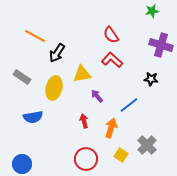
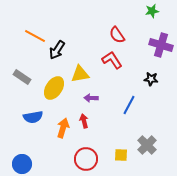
red semicircle: moved 6 px right
black arrow: moved 3 px up
red L-shape: rotated 15 degrees clockwise
yellow triangle: moved 2 px left
yellow ellipse: rotated 20 degrees clockwise
purple arrow: moved 6 px left, 2 px down; rotated 48 degrees counterclockwise
blue line: rotated 24 degrees counterclockwise
orange arrow: moved 48 px left
yellow square: rotated 32 degrees counterclockwise
